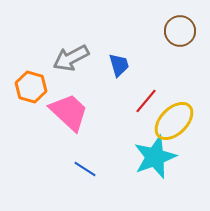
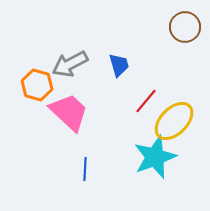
brown circle: moved 5 px right, 4 px up
gray arrow: moved 1 px left, 6 px down
orange hexagon: moved 6 px right, 2 px up
blue line: rotated 60 degrees clockwise
